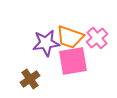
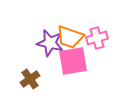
pink cross: rotated 25 degrees clockwise
purple star: moved 4 px right; rotated 20 degrees clockwise
